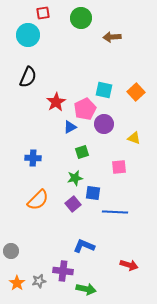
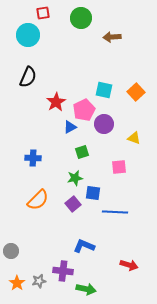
pink pentagon: moved 1 px left, 1 px down
